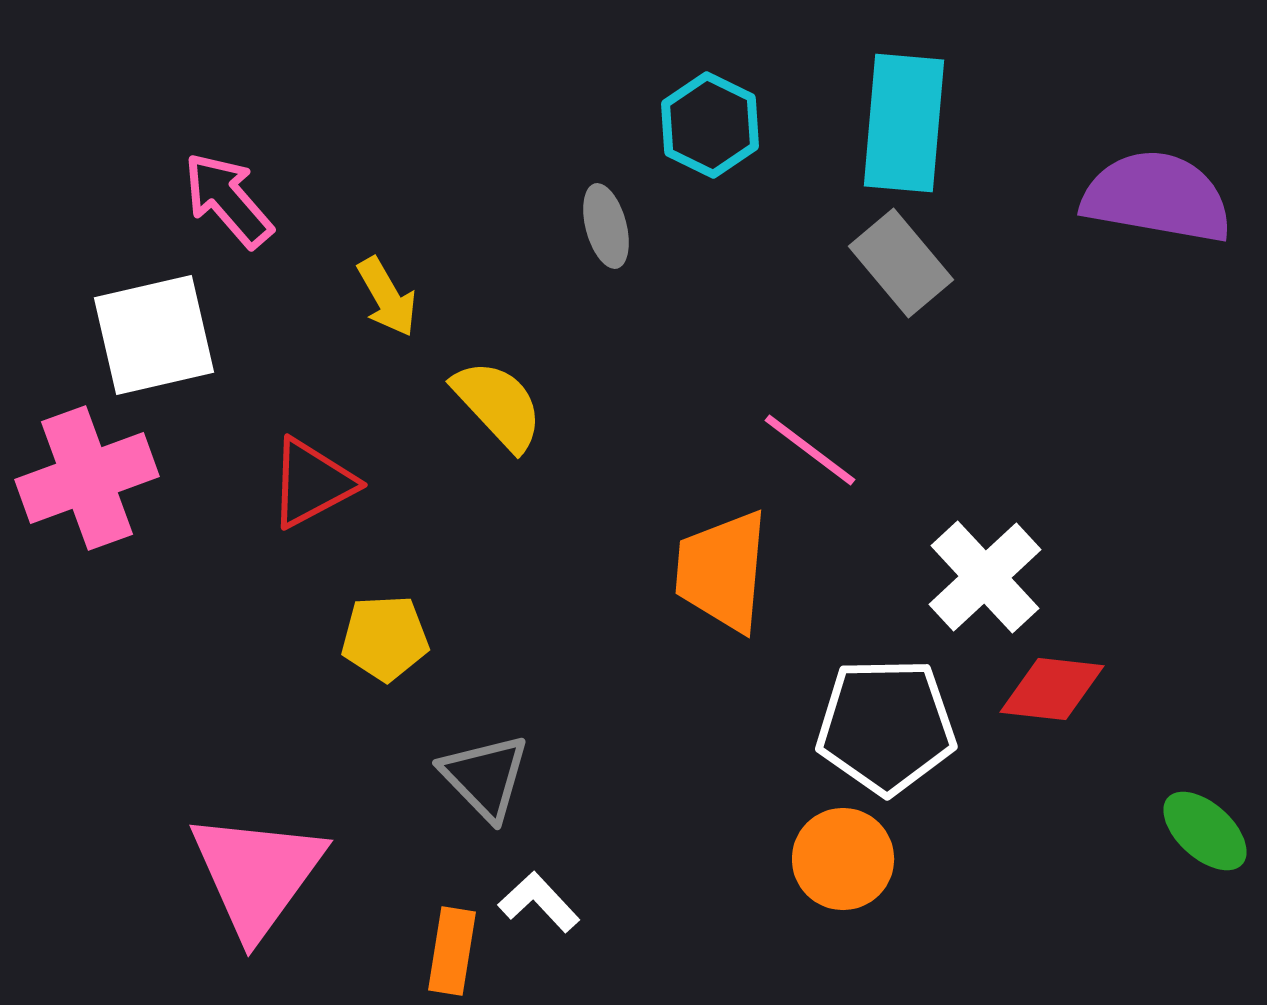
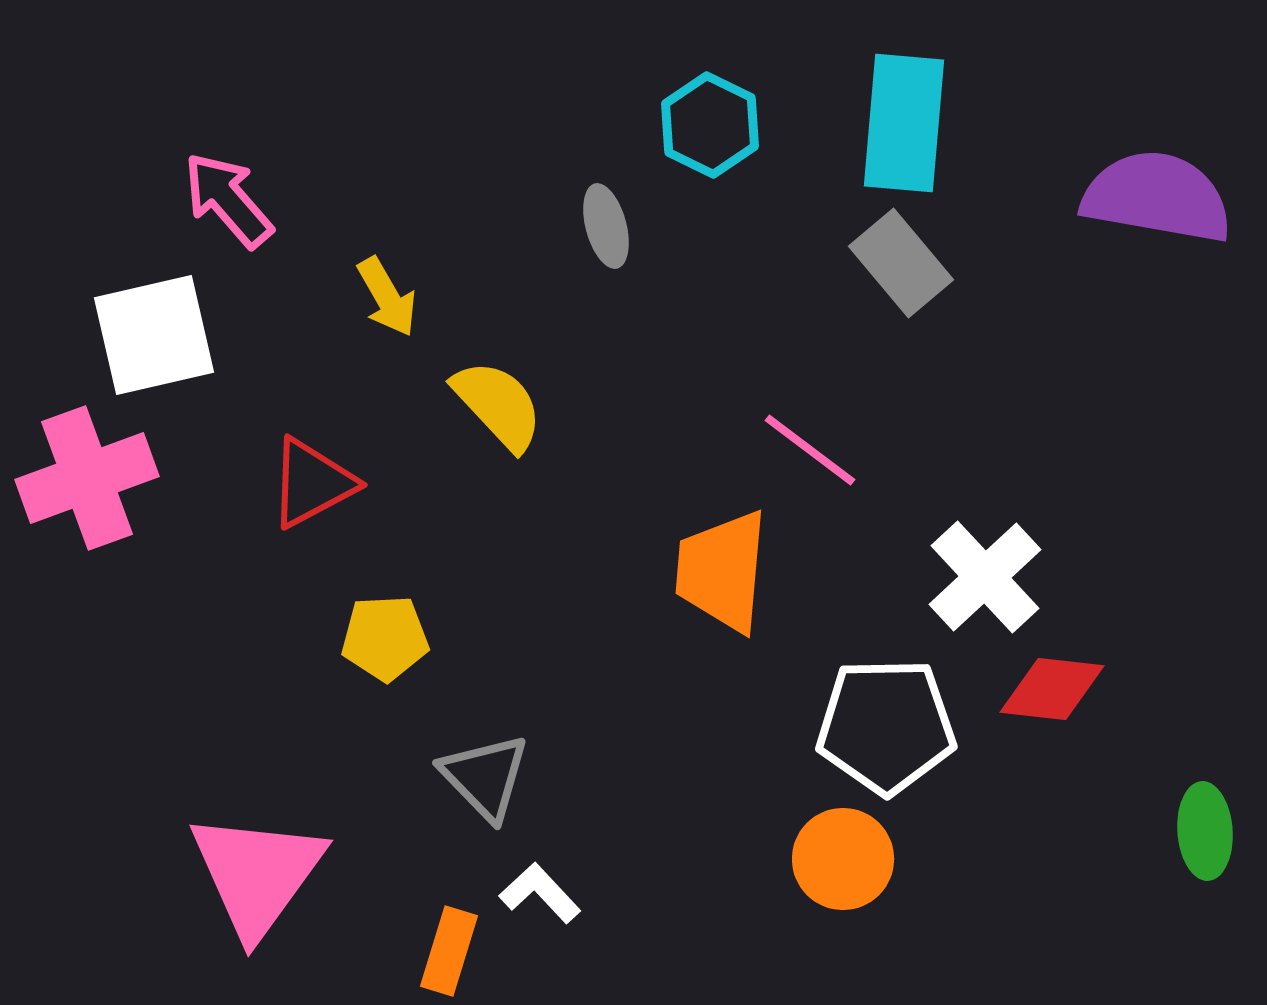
green ellipse: rotated 44 degrees clockwise
white L-shape: moved 1 px right, 9 px up
orange rectangle: moved 3 px left; rotated 8 degrees clockwise
